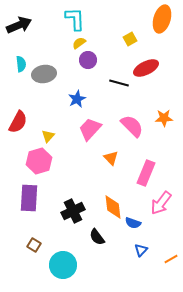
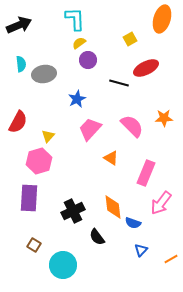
orange triangle: rotated 14 degrees counterclockwise
